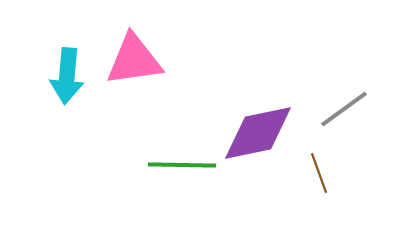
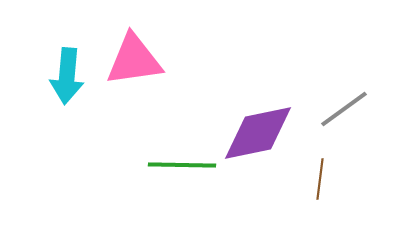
brown line: moved 1 px right, 6 px down; rotated 27 degrees clockwise
